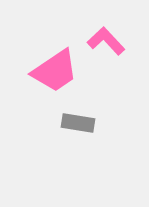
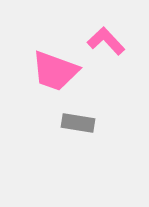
pink trapezoid: rotated 54 degrees clockwise
